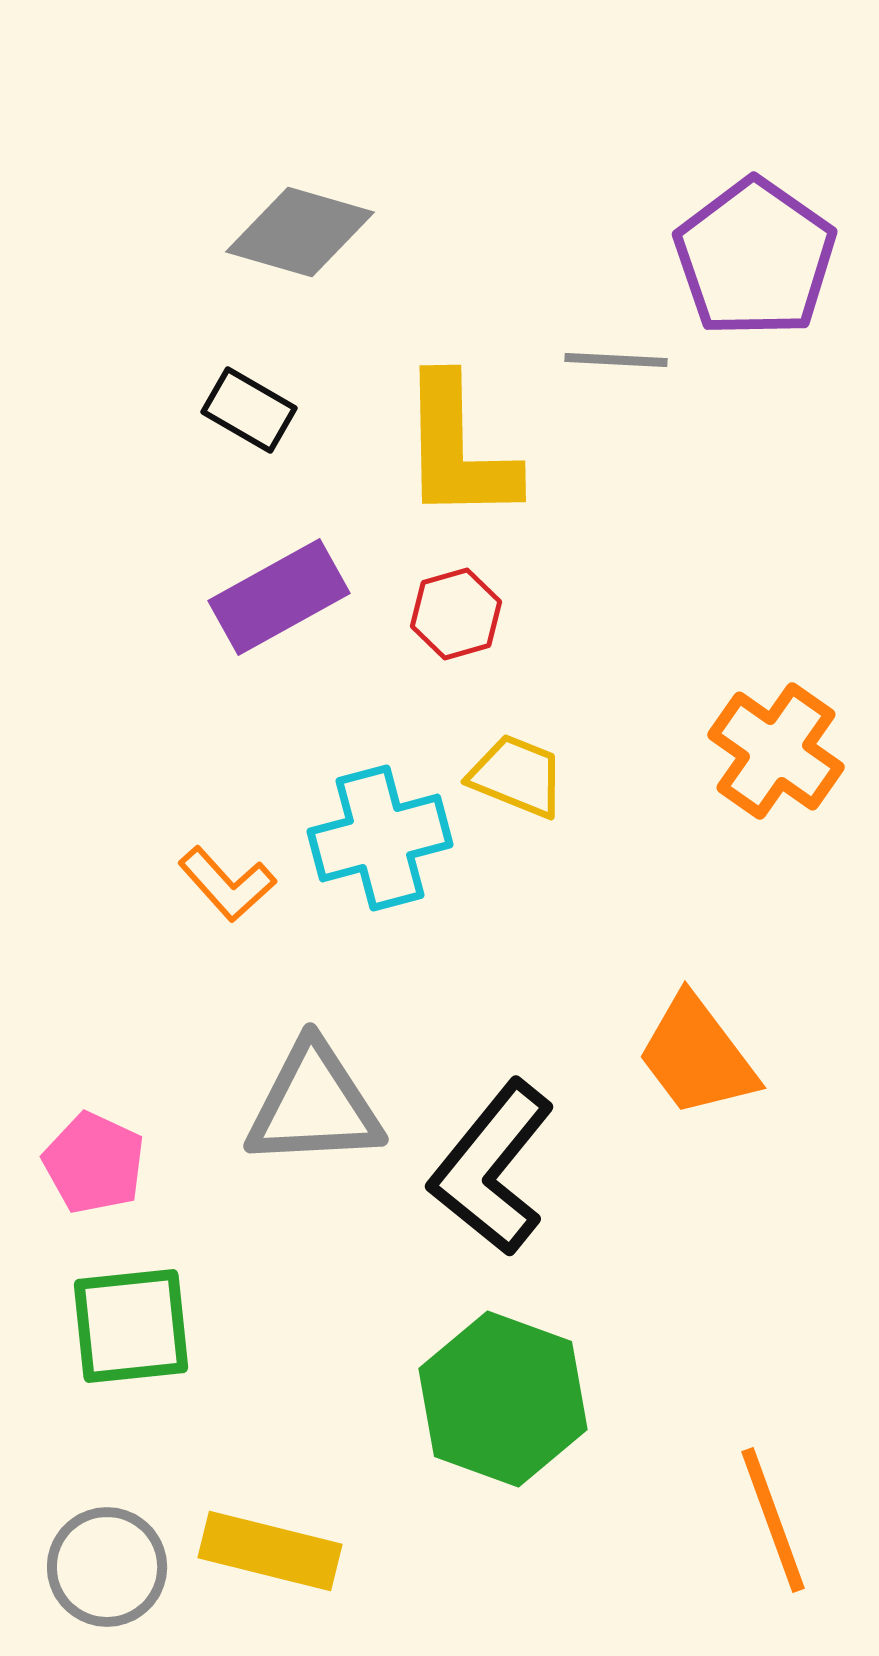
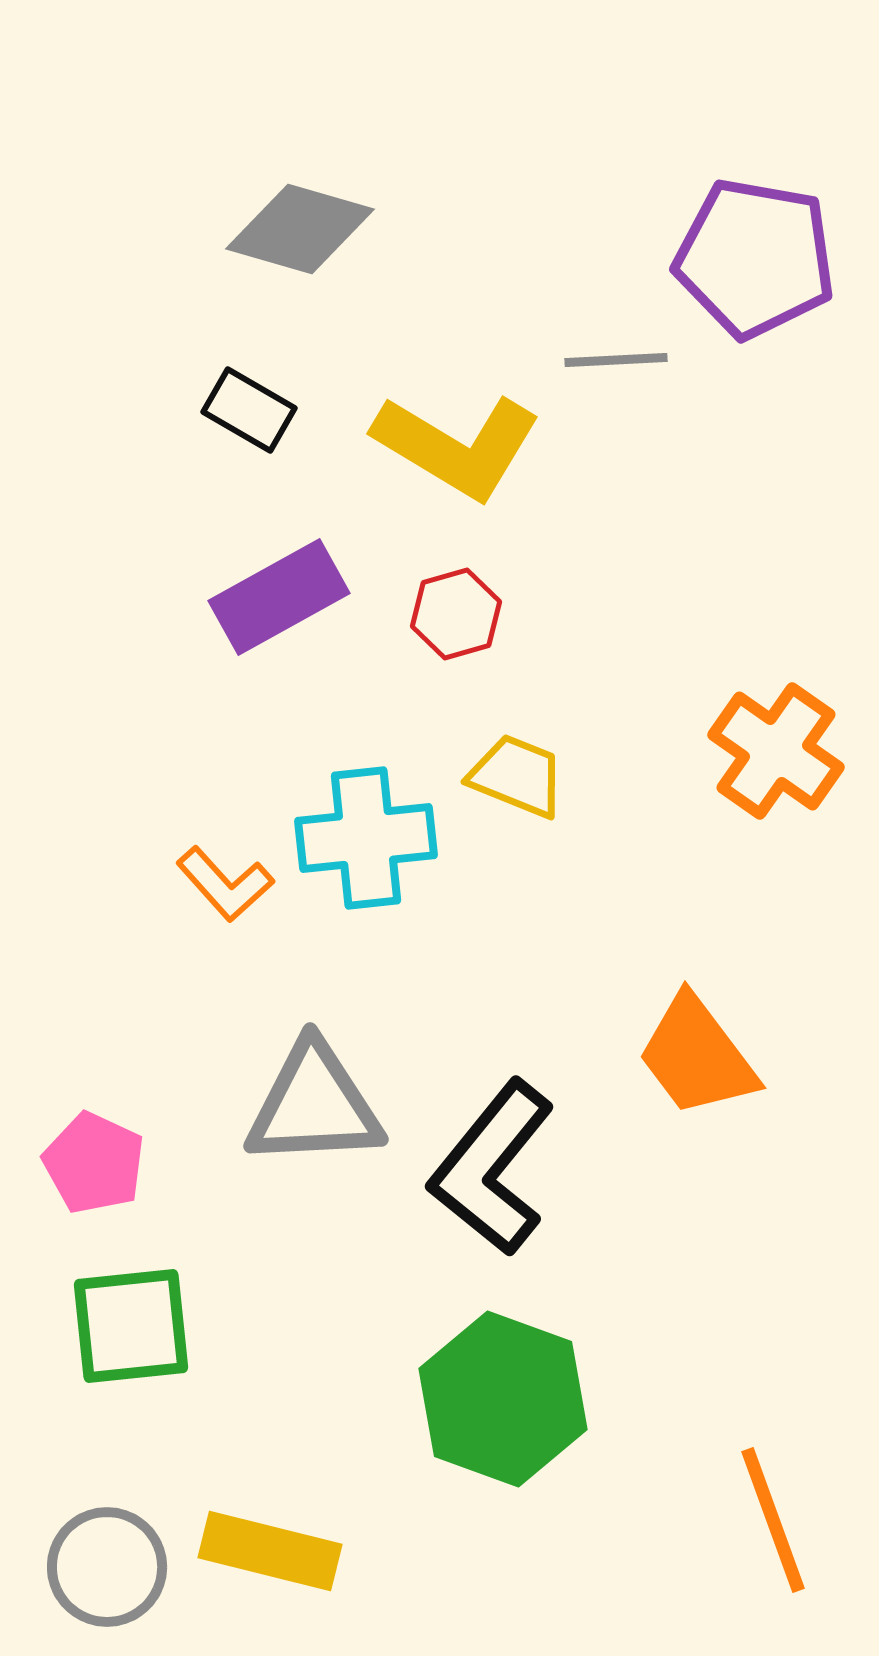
gray diamond: moved 3 px up
purple pentagon: rotated 25 degrees counterclockwise
gray line: rotated 6 degrees counterclockwise
yellow L-shape: moved 1 px left, 3 px up; rotated 58 degrees counterclockwise
cyan cross: moved 14 px left; rotated 9 degrees clockwise
orange L-shape: moved 2 px left
